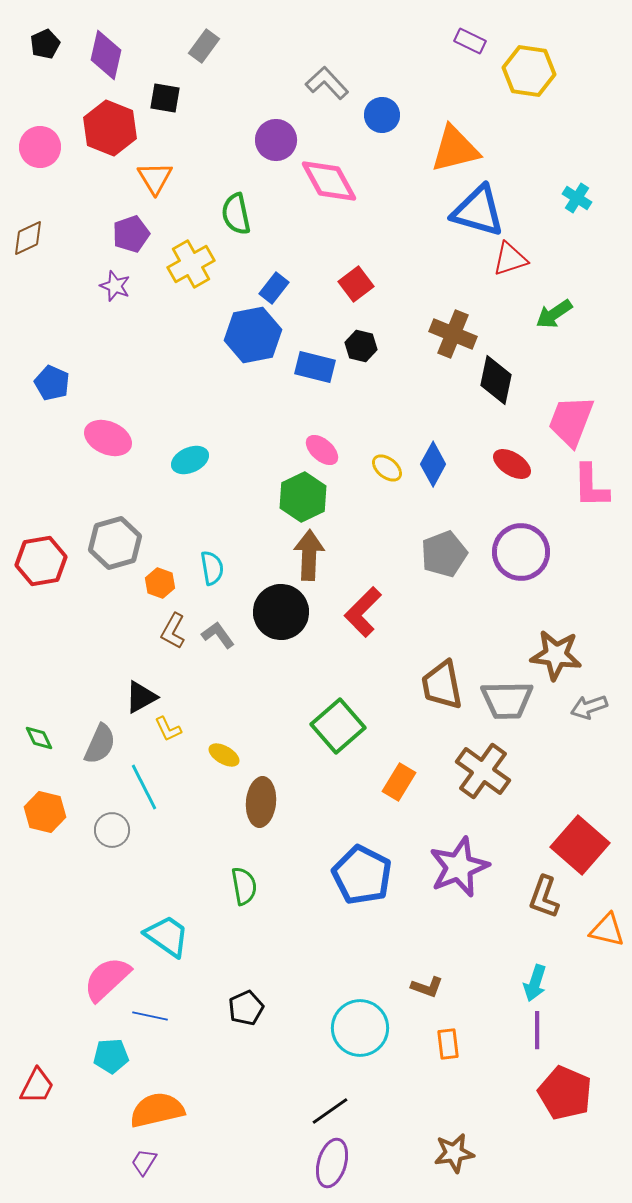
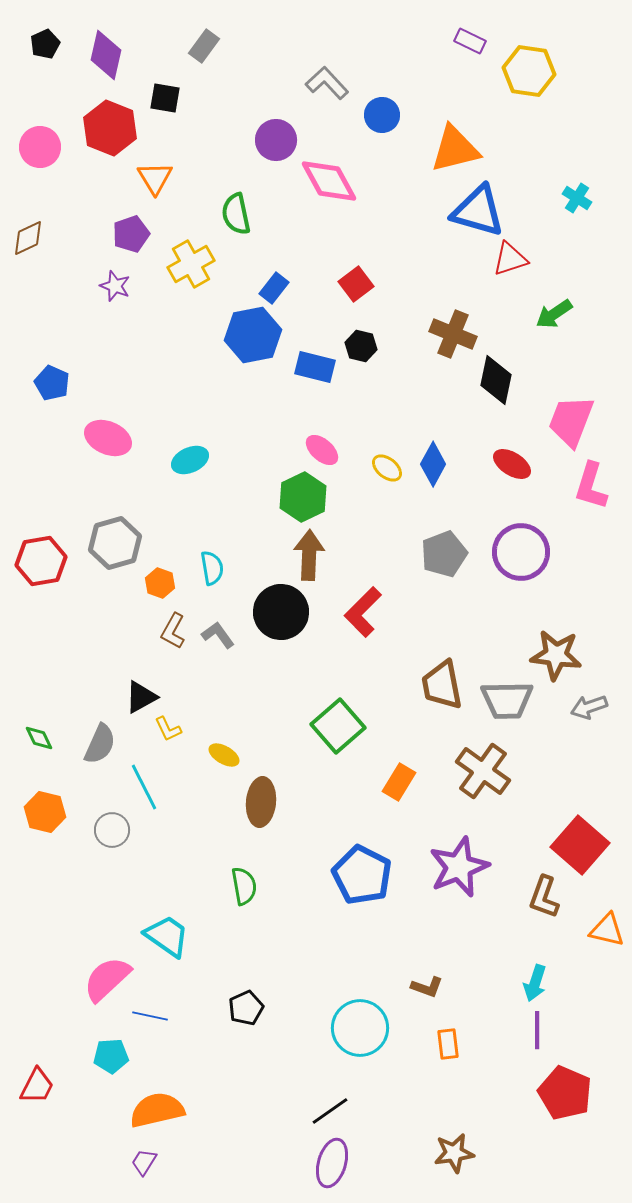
pink L-shape at (591, 486): rotated 18 degrees clockwise
